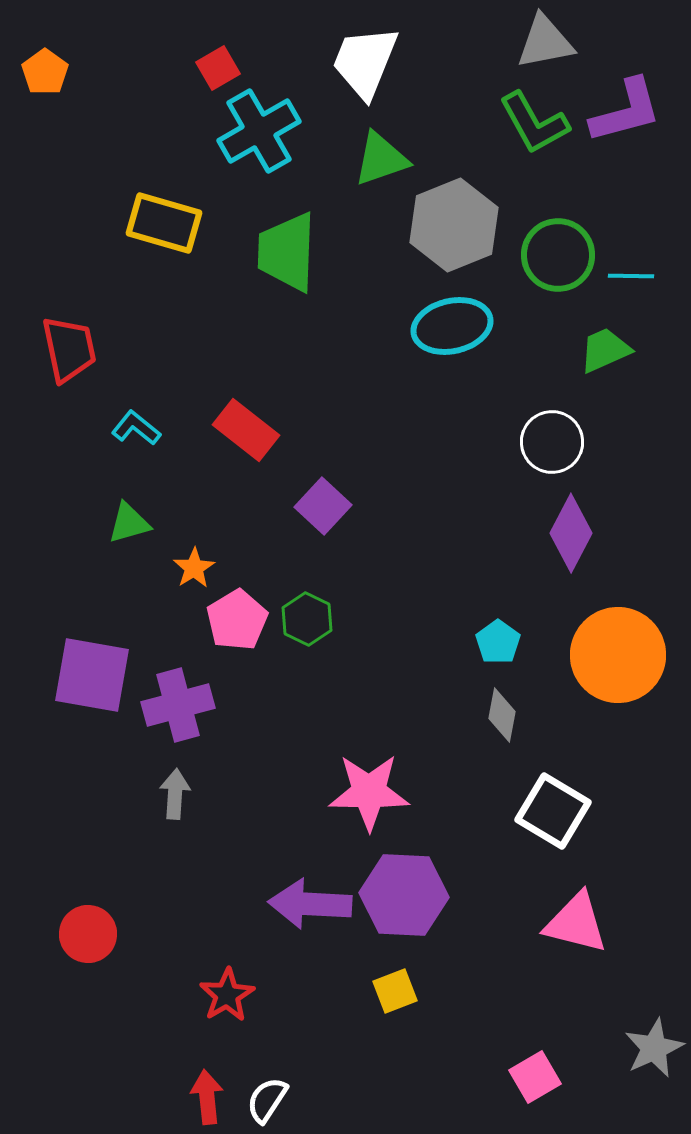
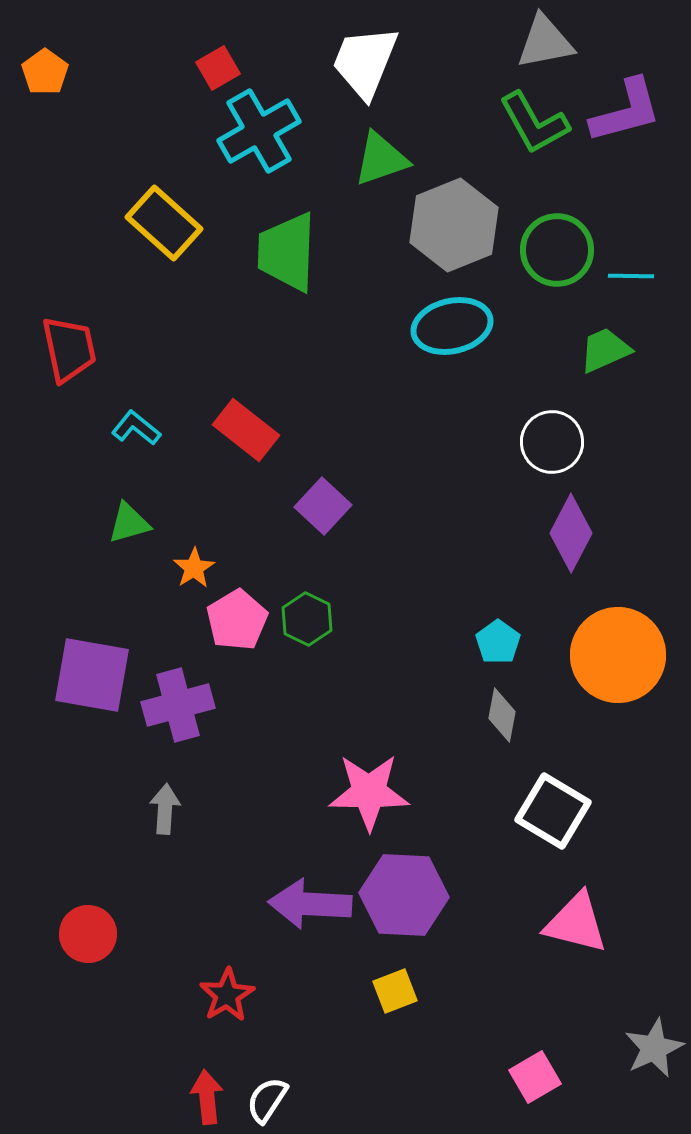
yellow rectangle at (164, 223): rotated 26 degrees clockwise
green circle at (558, 255): moved 1 px left, 5 px up
gray arrow at (175, 794): moved 10 px left, 15 px down
